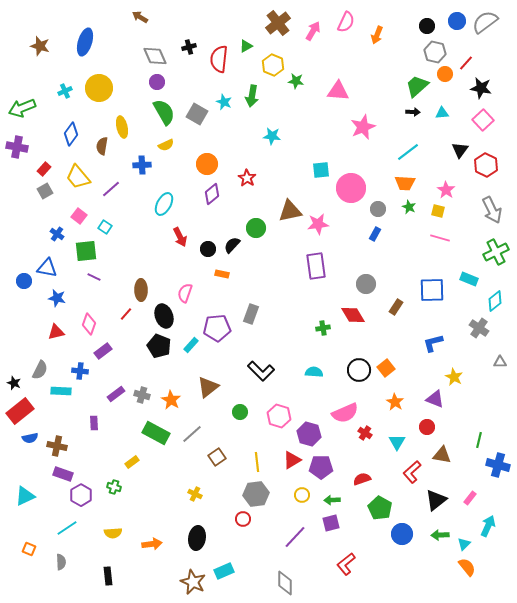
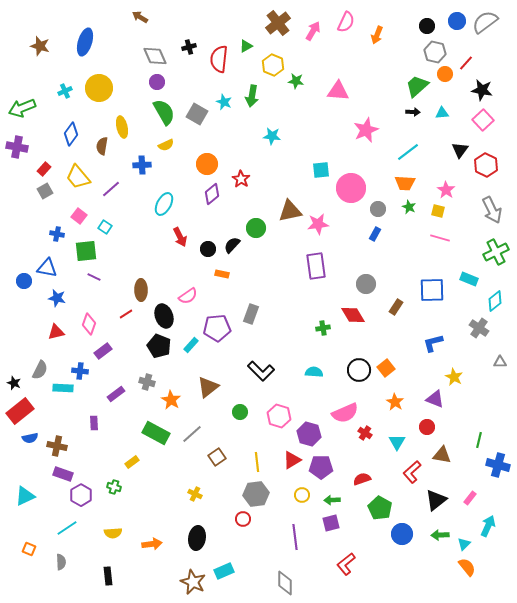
black star at (481, 88): moved 1 px right, 2 px down
pink star at (363, 127): moved 3 px right, 3 px down
red star at (247, 178): moved 6 px left, 1 px down
blue cross at (57, 234): rotated 24 degrees counterclockwise
pink semicircle at (185, 293): moved 3 px right, 3 px down; rotated 144 degrees counterclockwise
red line at (126, 314): rotated 16 degrees clockwise
cyan rectangle at (61, 391): moved 2 px right, 3 px up
gray cross at (142, 395): moved 5 px right, 13 px up
purple line at (295, 537): rotated 50 degrees counterclockwise
